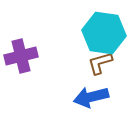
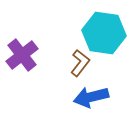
purple cross: moved 1 px right, 1 px up; rotated 24 degrees counterclockwise
brown L-shape: moved 20 px left; rotated 144 degrees clockwise
